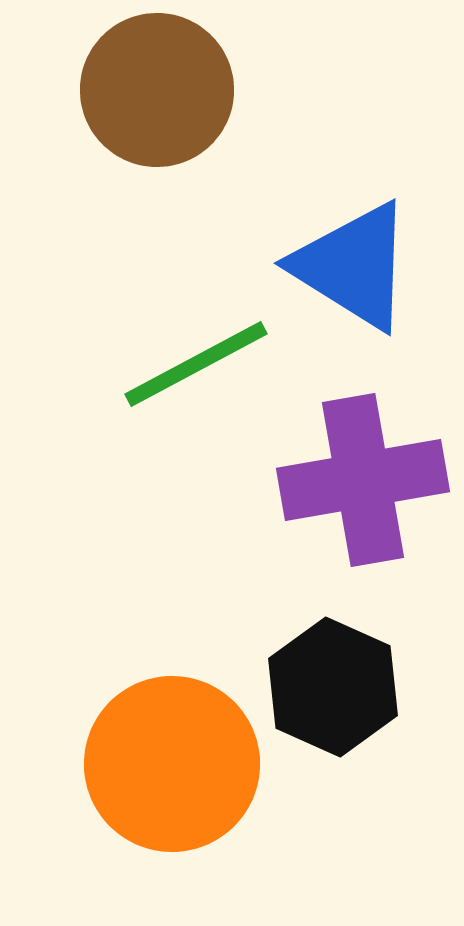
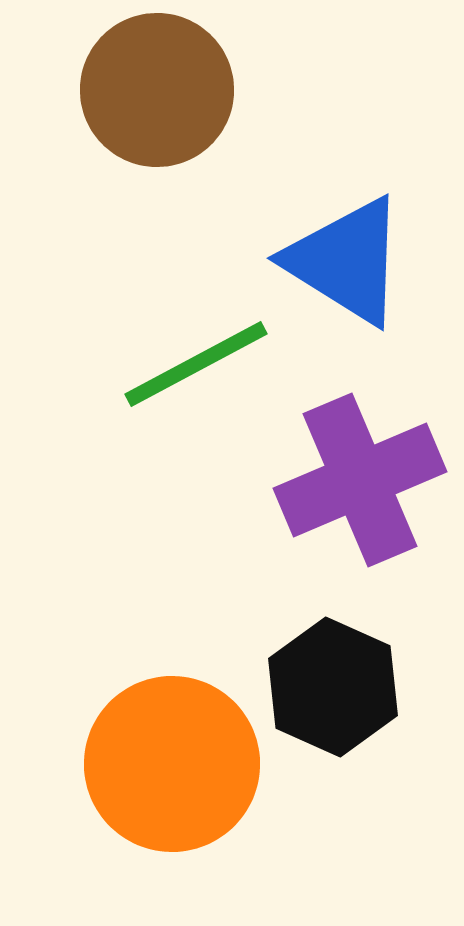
blue triangle: moved 7 px left, 5 px up
purple cross: moved 3 px left; rotated 13 degrees counterclockwise
